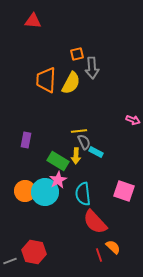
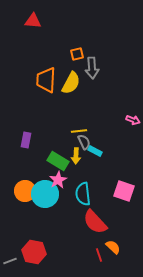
cyan rectangle: moved 1 px left, 1 px up
cyan circle: moved 2 px down
